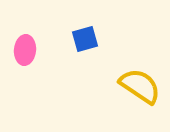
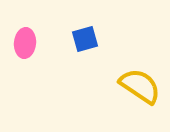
pink ellipse: moved 7 px up
